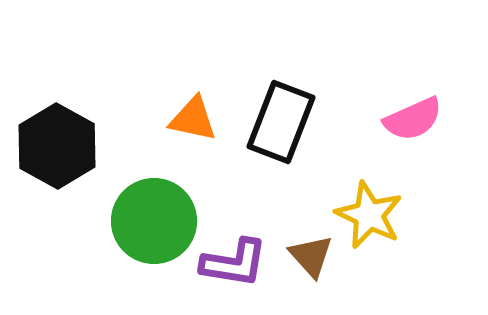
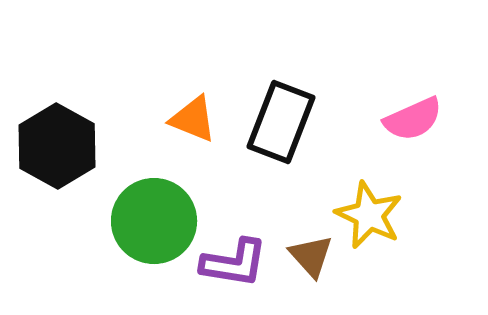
orange triangle: rotated 10 degrees clockwise
